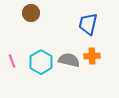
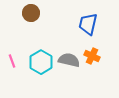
orange cross: rotated 28 degrees clockwise
